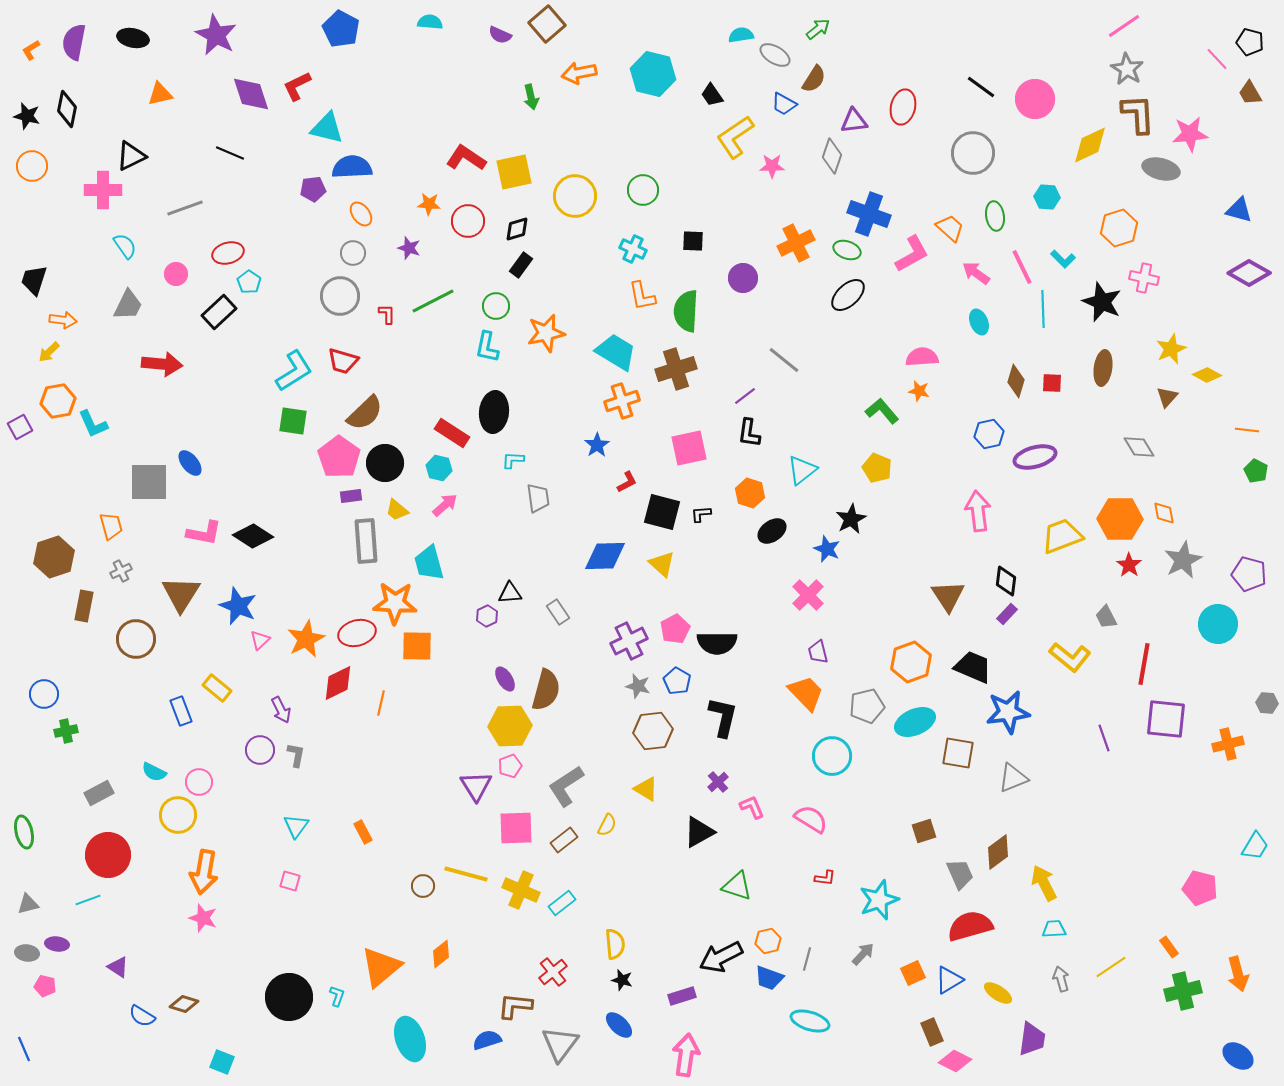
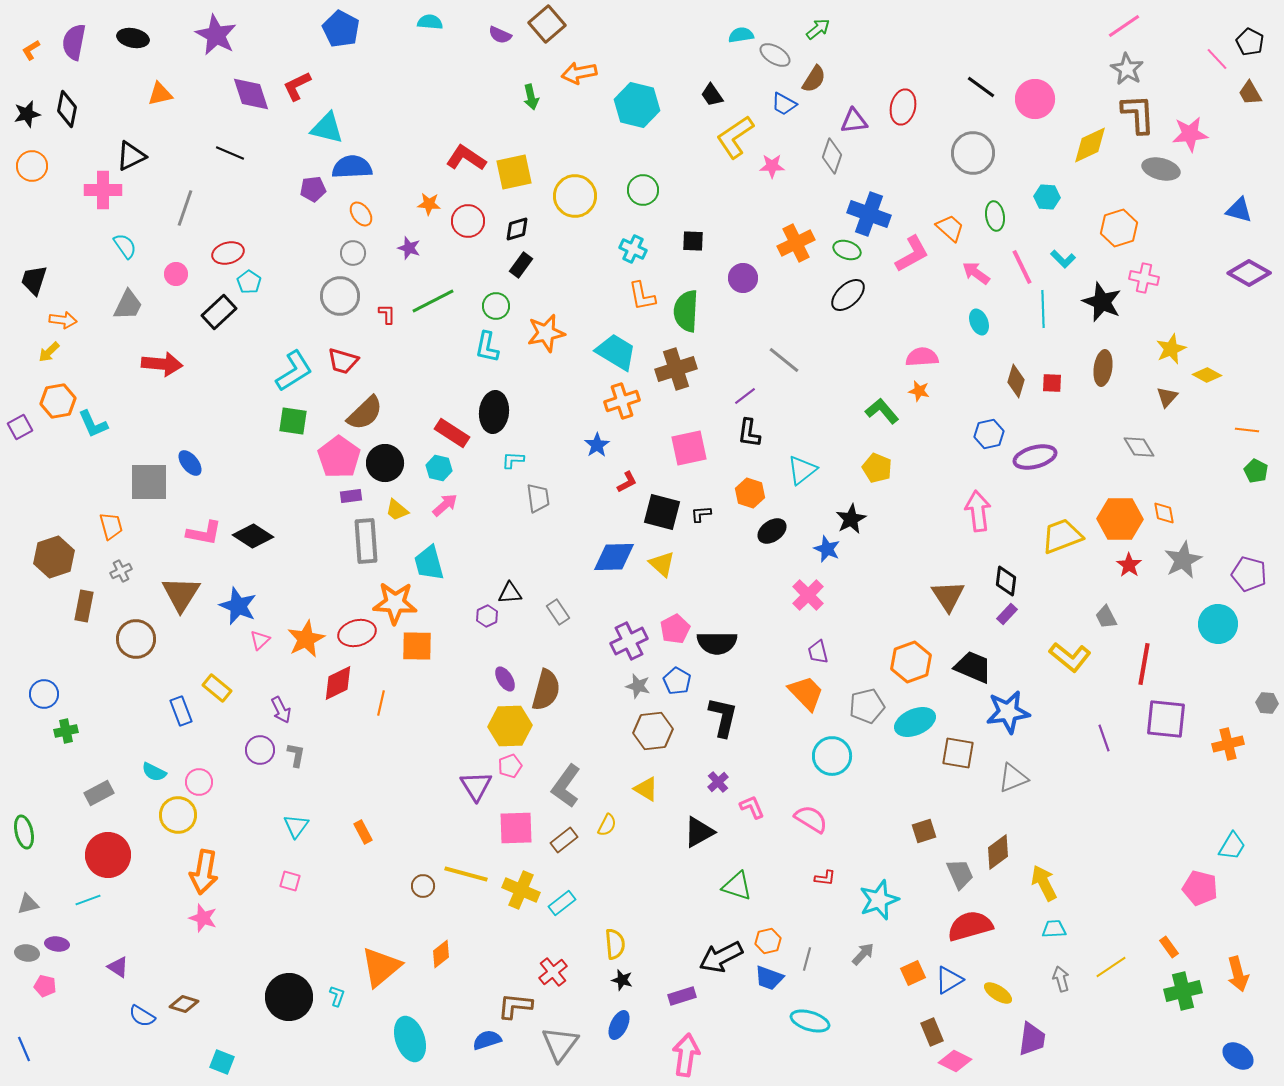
black pentagon at (1250, 42): rotated 12 degrees clockwise
cyan hexagon at (653, 74): moved 16 px left, 31 px down
black star at (27, 116): moved 2 px up; rotated 28 degrees counterclockwise
gray line at (185, 208): rotated 51 degrees counterclockwise
blue diamond at (605, 556): moved 9 px right, 1 px down
gray L-shape at (566, 786): rotated 21 degrees counterclockwise
cyan trapezoid at (1255, 846): moved 23 px left
blue ellipse at (619, 1025): rotated 72 degrees clockwise
